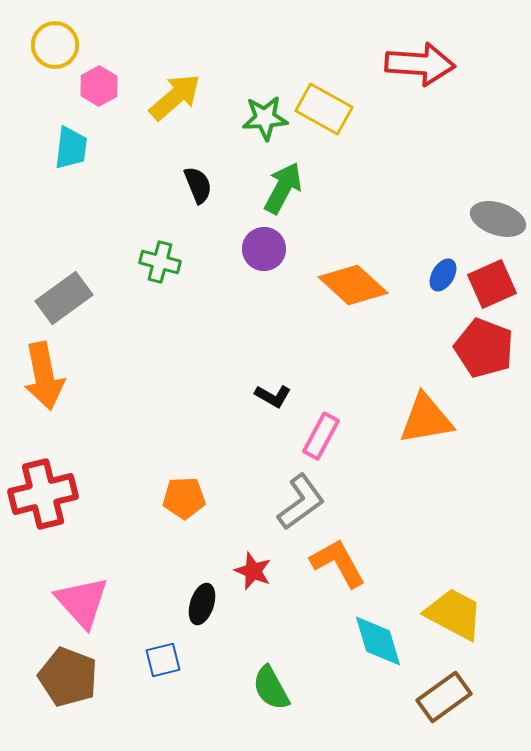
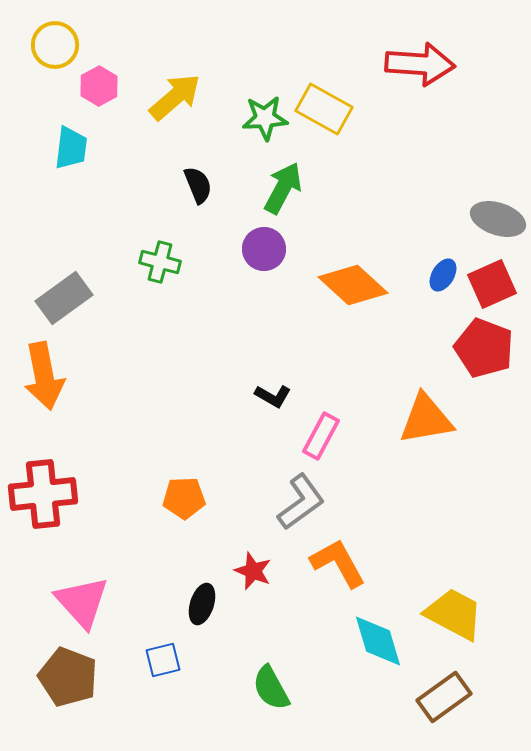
red cross: rotated 8 degrees clockwise
